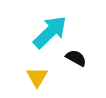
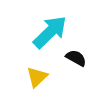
yellow triangle: rotated 15 degrees clockwise
